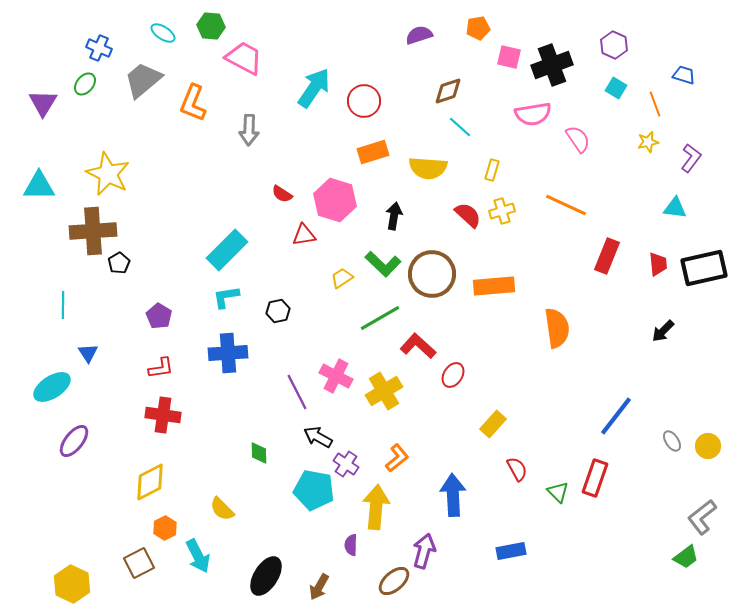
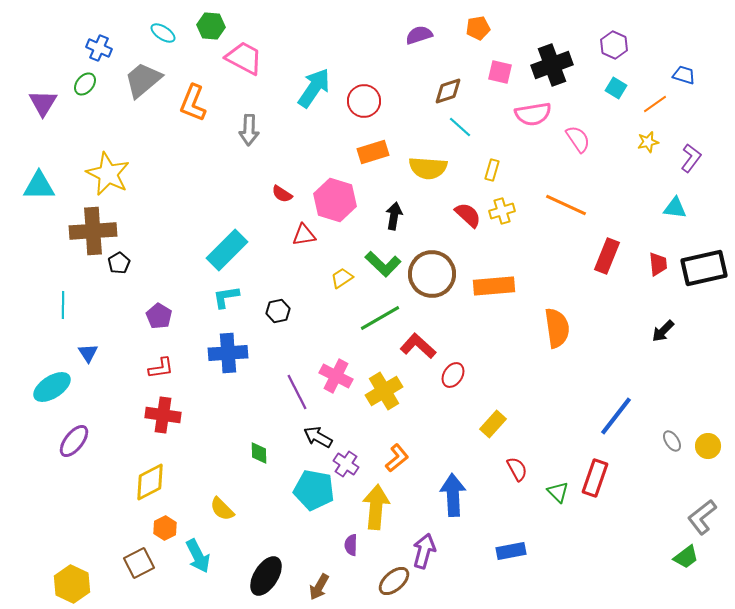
pink square at (509, 57): moved 9 px left, 15 px down
orange line at (655, 104): rotated 75 degrees clockwise
